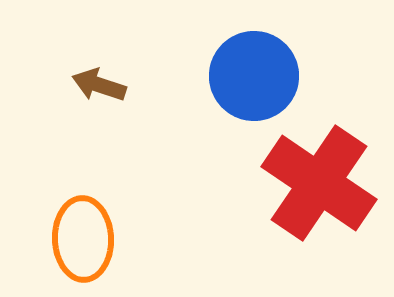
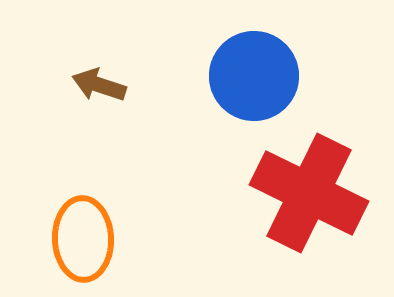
red cross: moved 10 px left, 10 px down; rotated 8 degrees counterclockwise
